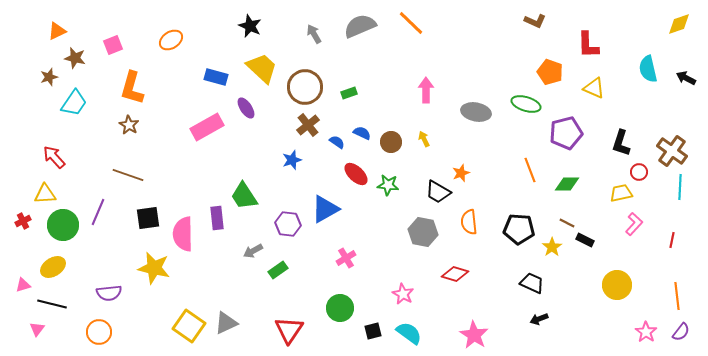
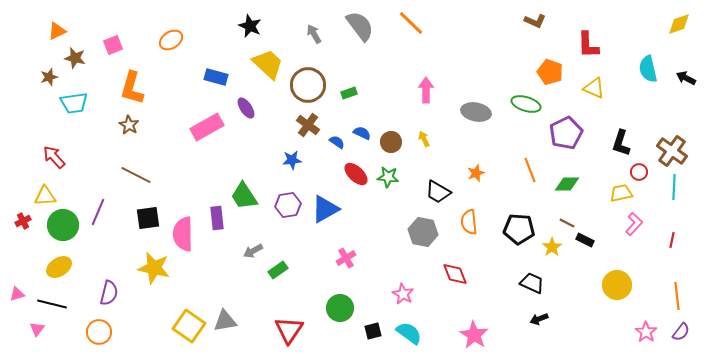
gray semicircle at (360, 26): rotated 76 degrees clockwise
yellow trapezoid at (262, 68): moved 6 px right, 4 px up
brown circle at (305, 87): moved 3 px right, 2 px up
cyan trapezoid at (74, 103): rotated 48 degrees clockwise
brown cross at (308, 125): rotated 15 degrees counterclockwise
purple pentagon at (566, 133): rotated 12 degrees counterclockwise
blue star at (292, 160): rotated 12 degrees clockwise
orange star at (461, 173): moved 15 px right
brown line at (128, 175): moved 8 px right; rotated 8 degrees clockwise
green star at (388, 185): moved 8 px up
cyan line at (680, 187): moved 6 px left
yellow triangle at (45, 194): moved 2 px down
purple hexagon at (288, 224): moved 19 px up; rotated 15 degrees counterclockwise
yellow ellipse at (53, 267): moved 6 px right
red diamond at (455, 274): rotated 52 degrees clockwise
pink triangle at (23, 285): moved 6 px left, 9 px down
purple semicircle at (109, 293): rotated 70 degrees counterclockwise
gray triangle at (226, 323): moved 1 px left, 2 px up; rotated 15 degrees clockwise
